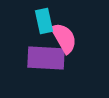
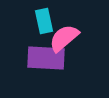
pink semicircle: rotated 100 degrees counterclockwise
